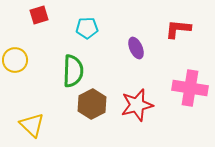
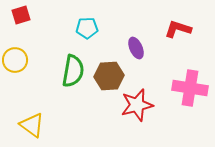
red square: moved 18 px left
red L-shape: rotated 12 degrees clockwise
green semicircle: rotated 8 degrees clockwise
brown hexagon: moved 17 px right, 28 px up; rotated 24 degrees clockwise
yellow triangle: rotated 8 degrees counterclockwise
